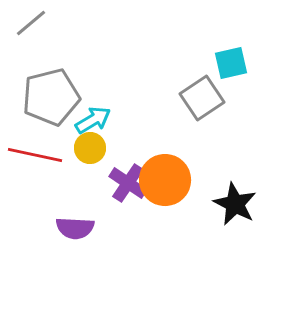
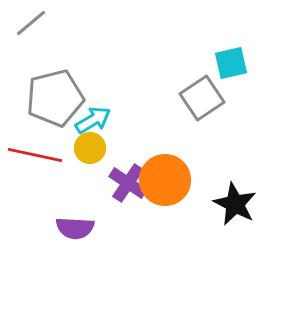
gray pentagon: moved 4 px right, 1 px down
